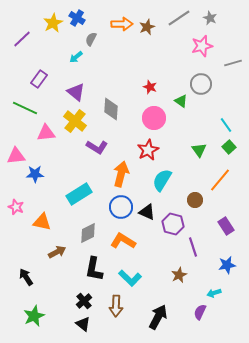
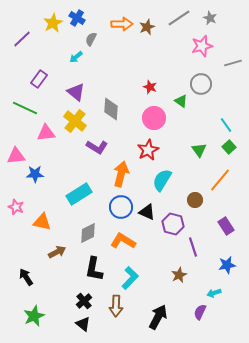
cyan L-shape at (130, 278): rotated 90 degrees counterclockwise
